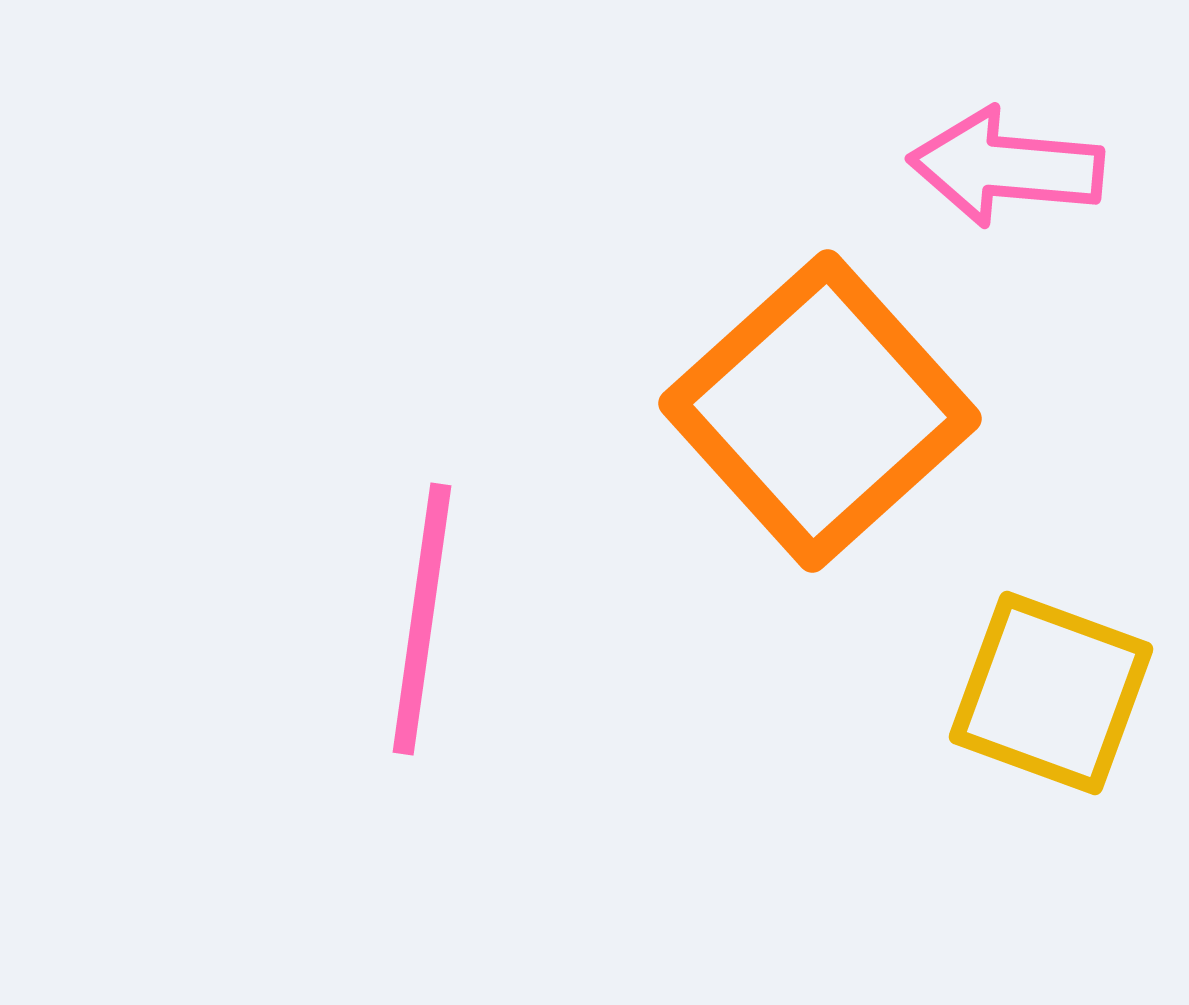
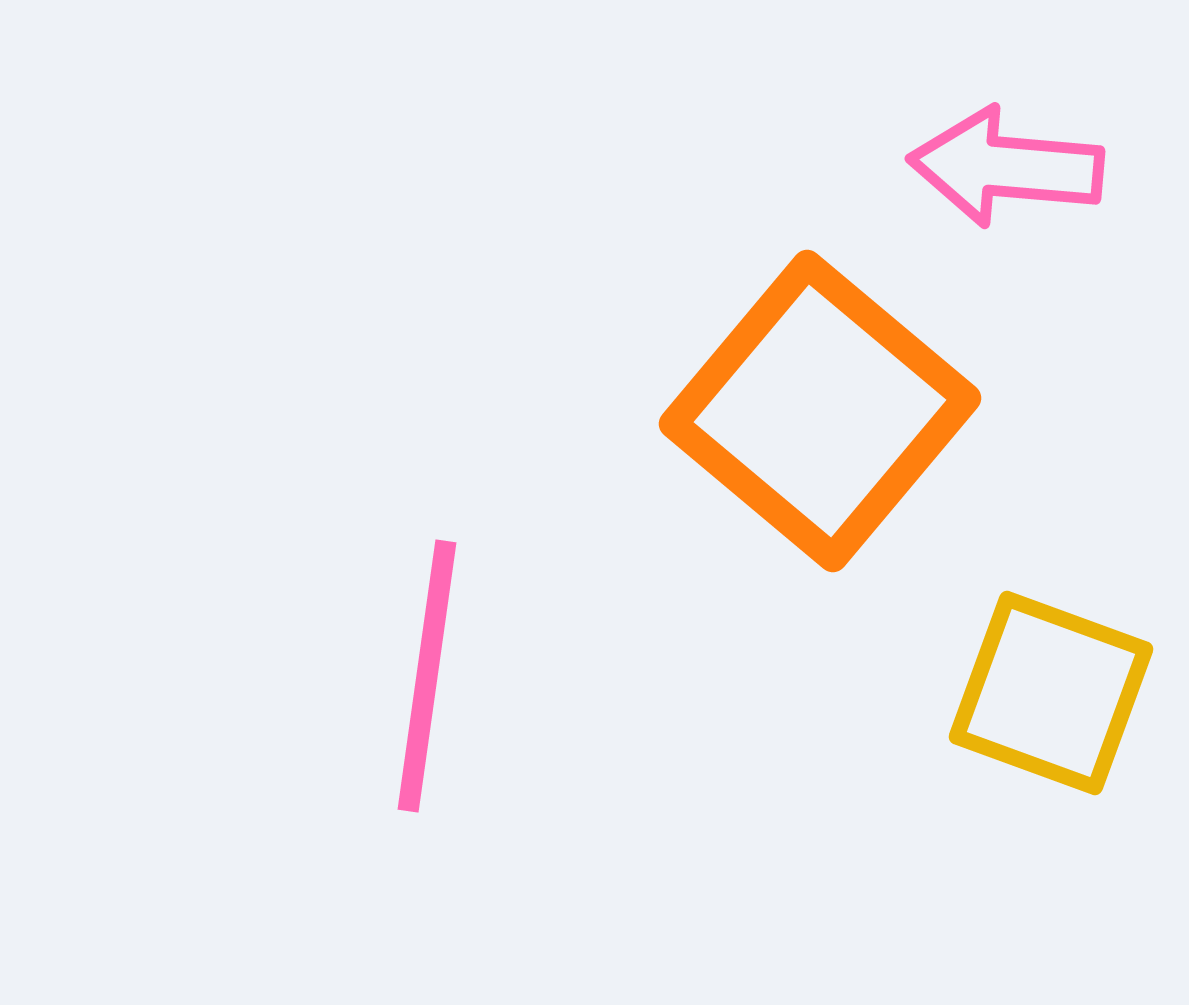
orange square: rotated 8 degrees counterclockwise
pink line: moved 5 px right, 57 px down
